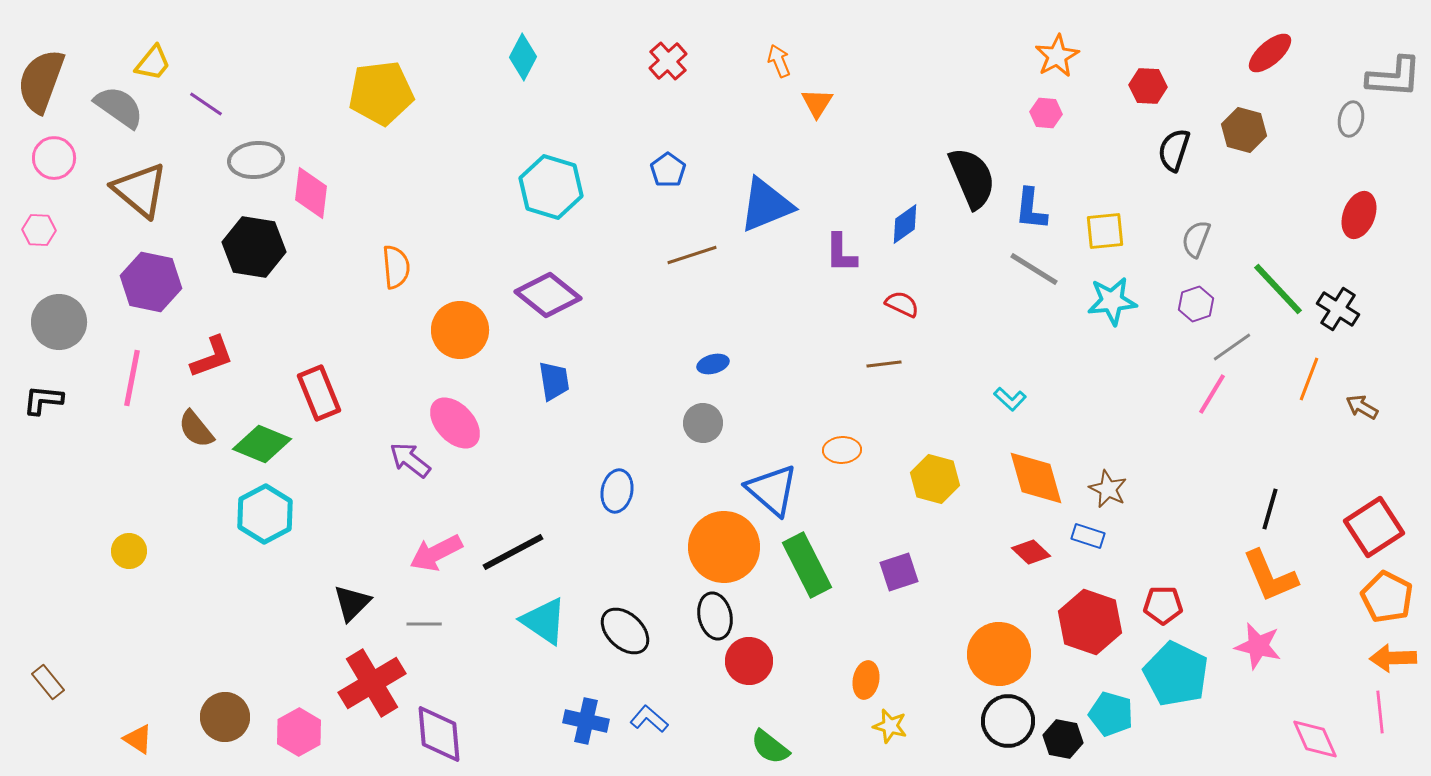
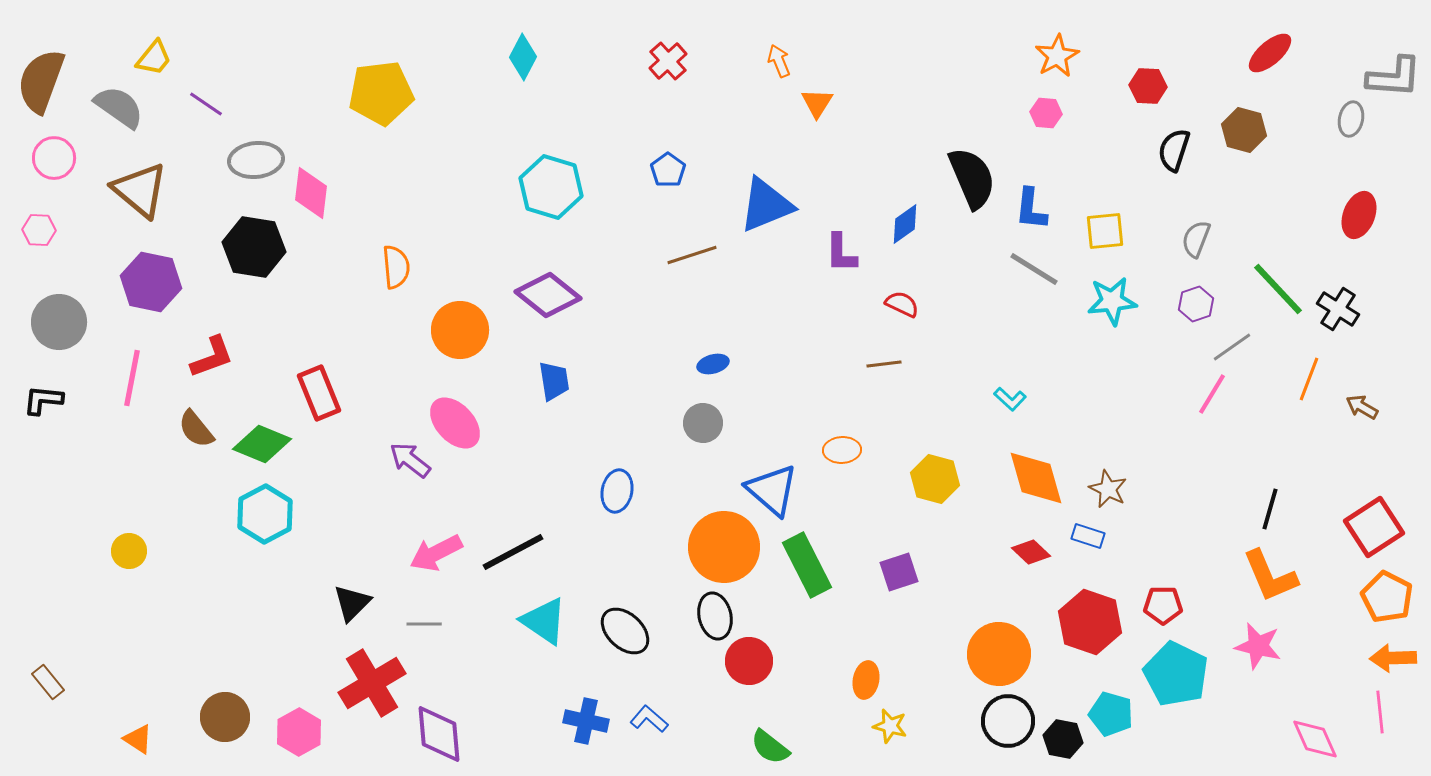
yellow trapezoid at (153, 63): moved 1 px right, 5 px up
